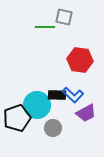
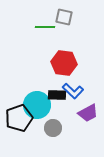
red hexagon: moved 16 px left, 3 px down
blue L-shape: moved 4 px up
purple trapezoid: moved 2 px right
black pentagon: moved 2 px right
